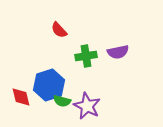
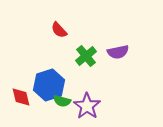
green cross: rotated 30 degrees counterclockwise
purple star: rotated 8 degrees clockwise
